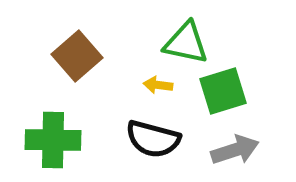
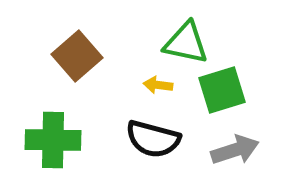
green square: moved 1 px left, 1 px up
